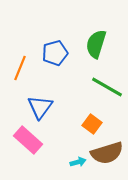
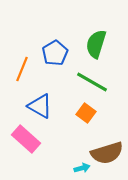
blue pentagon: rotated 15 degrees counterclockwise
orange line: moved 2 px right, 1 px down
green line: moved 15 px left, 5 px up
blue triangle: moved 1 px up; rotated 36 degrees counterclockwise
orange square: moved 6 px left, 11 px up
pink rectangle: moved 2 px left, 1 px up
cyan arrow: moved 4 px right, 6 px down
